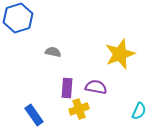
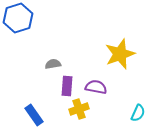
gray semicircle: moved 12 px down; rotated 21 degrees counterclockwise
purple rectangle: moved 2 px up
cyan semicircle: moved 1 px left, 2 px down
